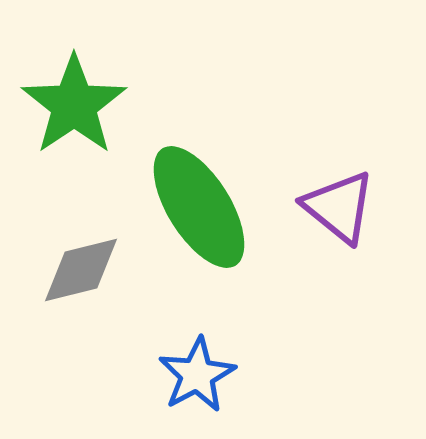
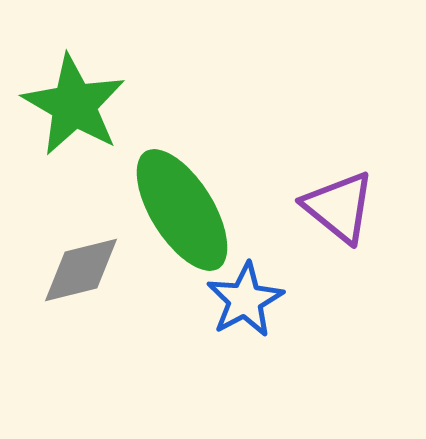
green star: rotated 8 degrees counterclockwise
green ellipse: moved 17 px left, 3 px down
blue star: moved 48 px right, 75 px up
